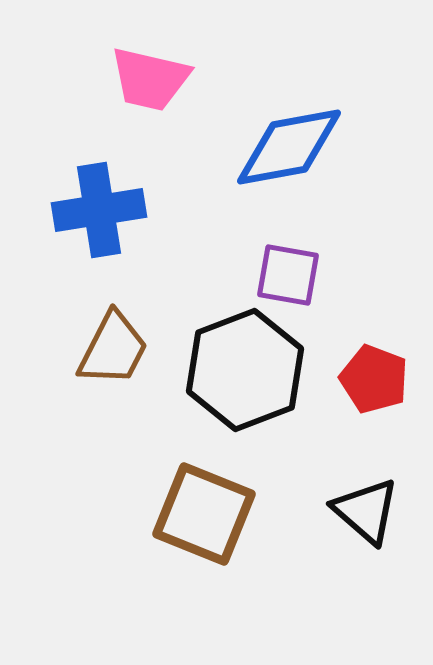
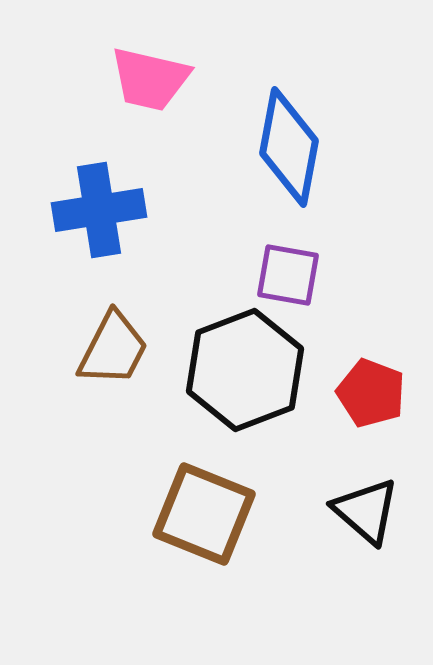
blue diamond: rotated 69 degrees counterclockwise
red pentagon: moved 3 px left, 14 px down
